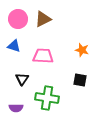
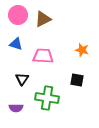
pink circle: moved 4 px up
blue triangle: moved 2 px right, 2 px up
black square: moved 3 px left
